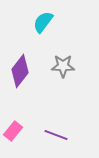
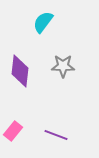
purple diamond: rotated 32 degrees counterclockwise
